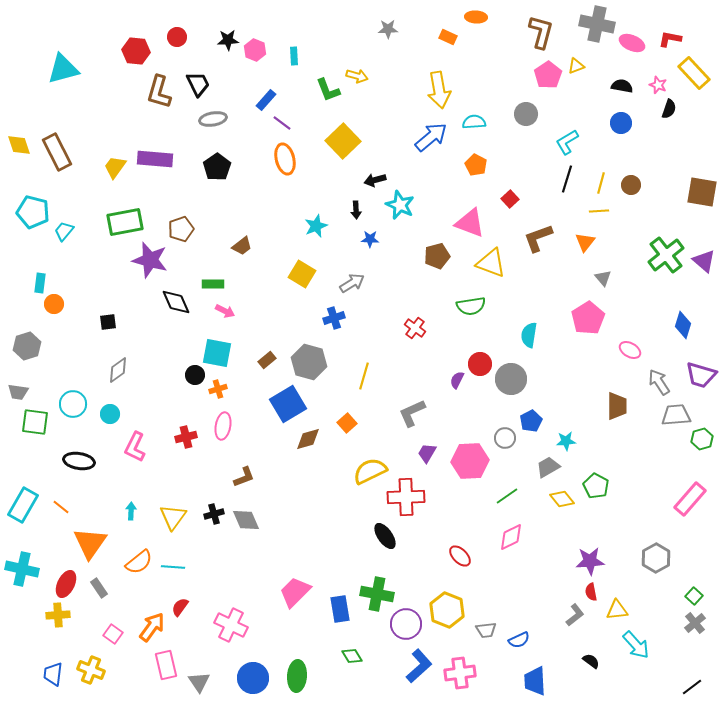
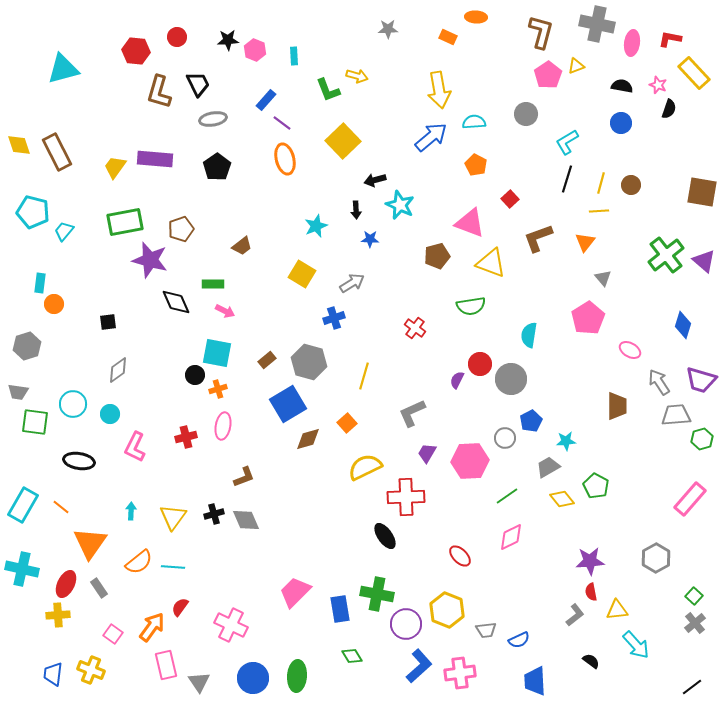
pink ellipse at (632, 43): rotated 75 degrees clockwise
purple trapezoid at (701, 375): moved 5 px down
yellow semicircle at (370, 471): moved 5 px left, 4 px up
